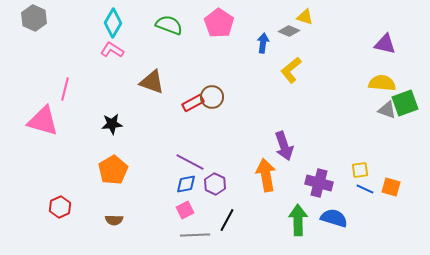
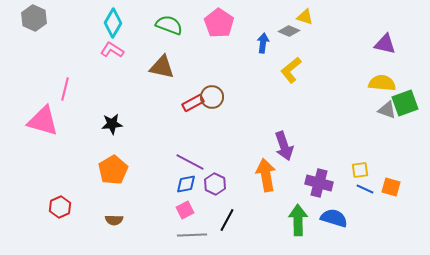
brown triangle: moved 10 px right, 15 px up; rotated 8 degrees counterclockwise
gray line: moved 3 px left
